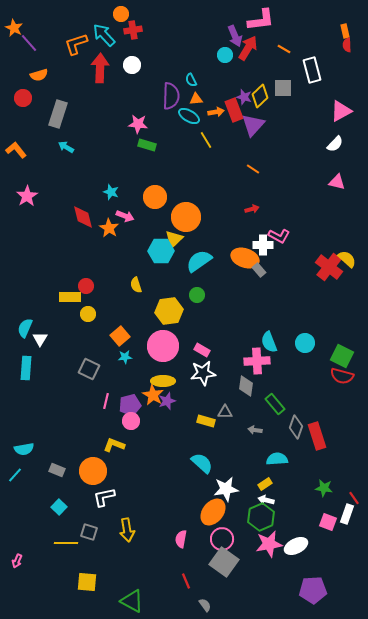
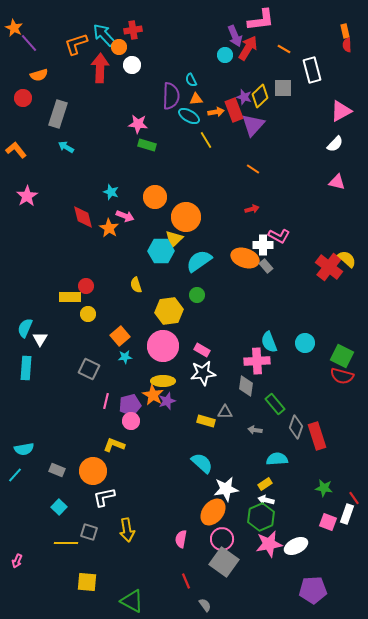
orange circle at (121, 14): moved 2 px left, 33 px down
gray rectangle at (259, 270): moved 7 px right, 4 px up
